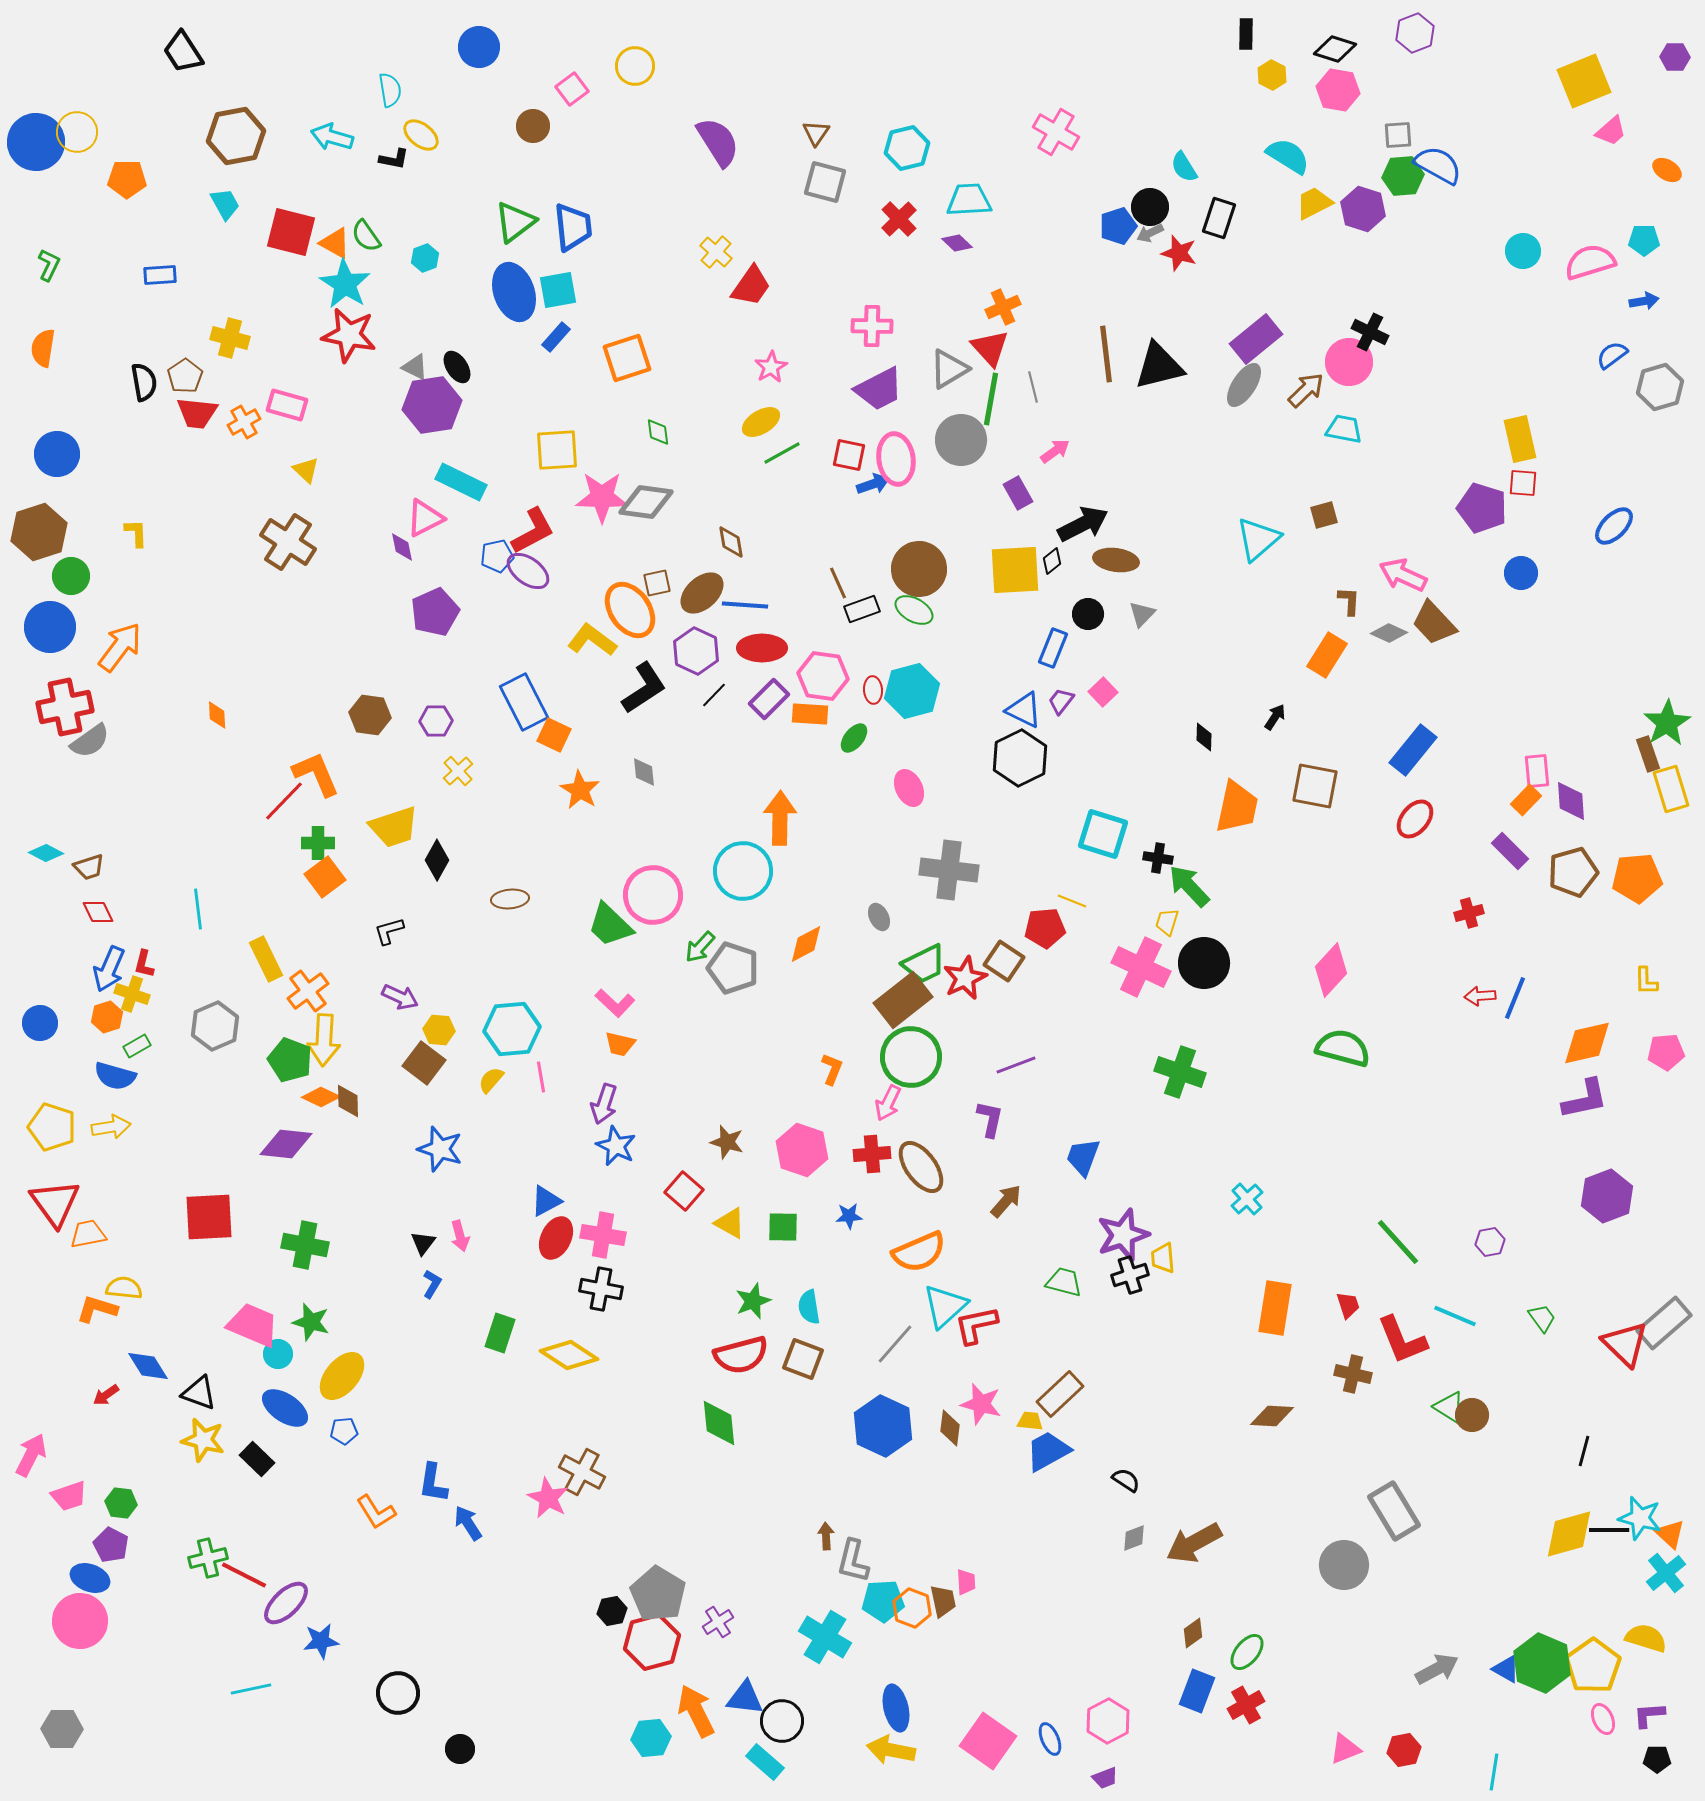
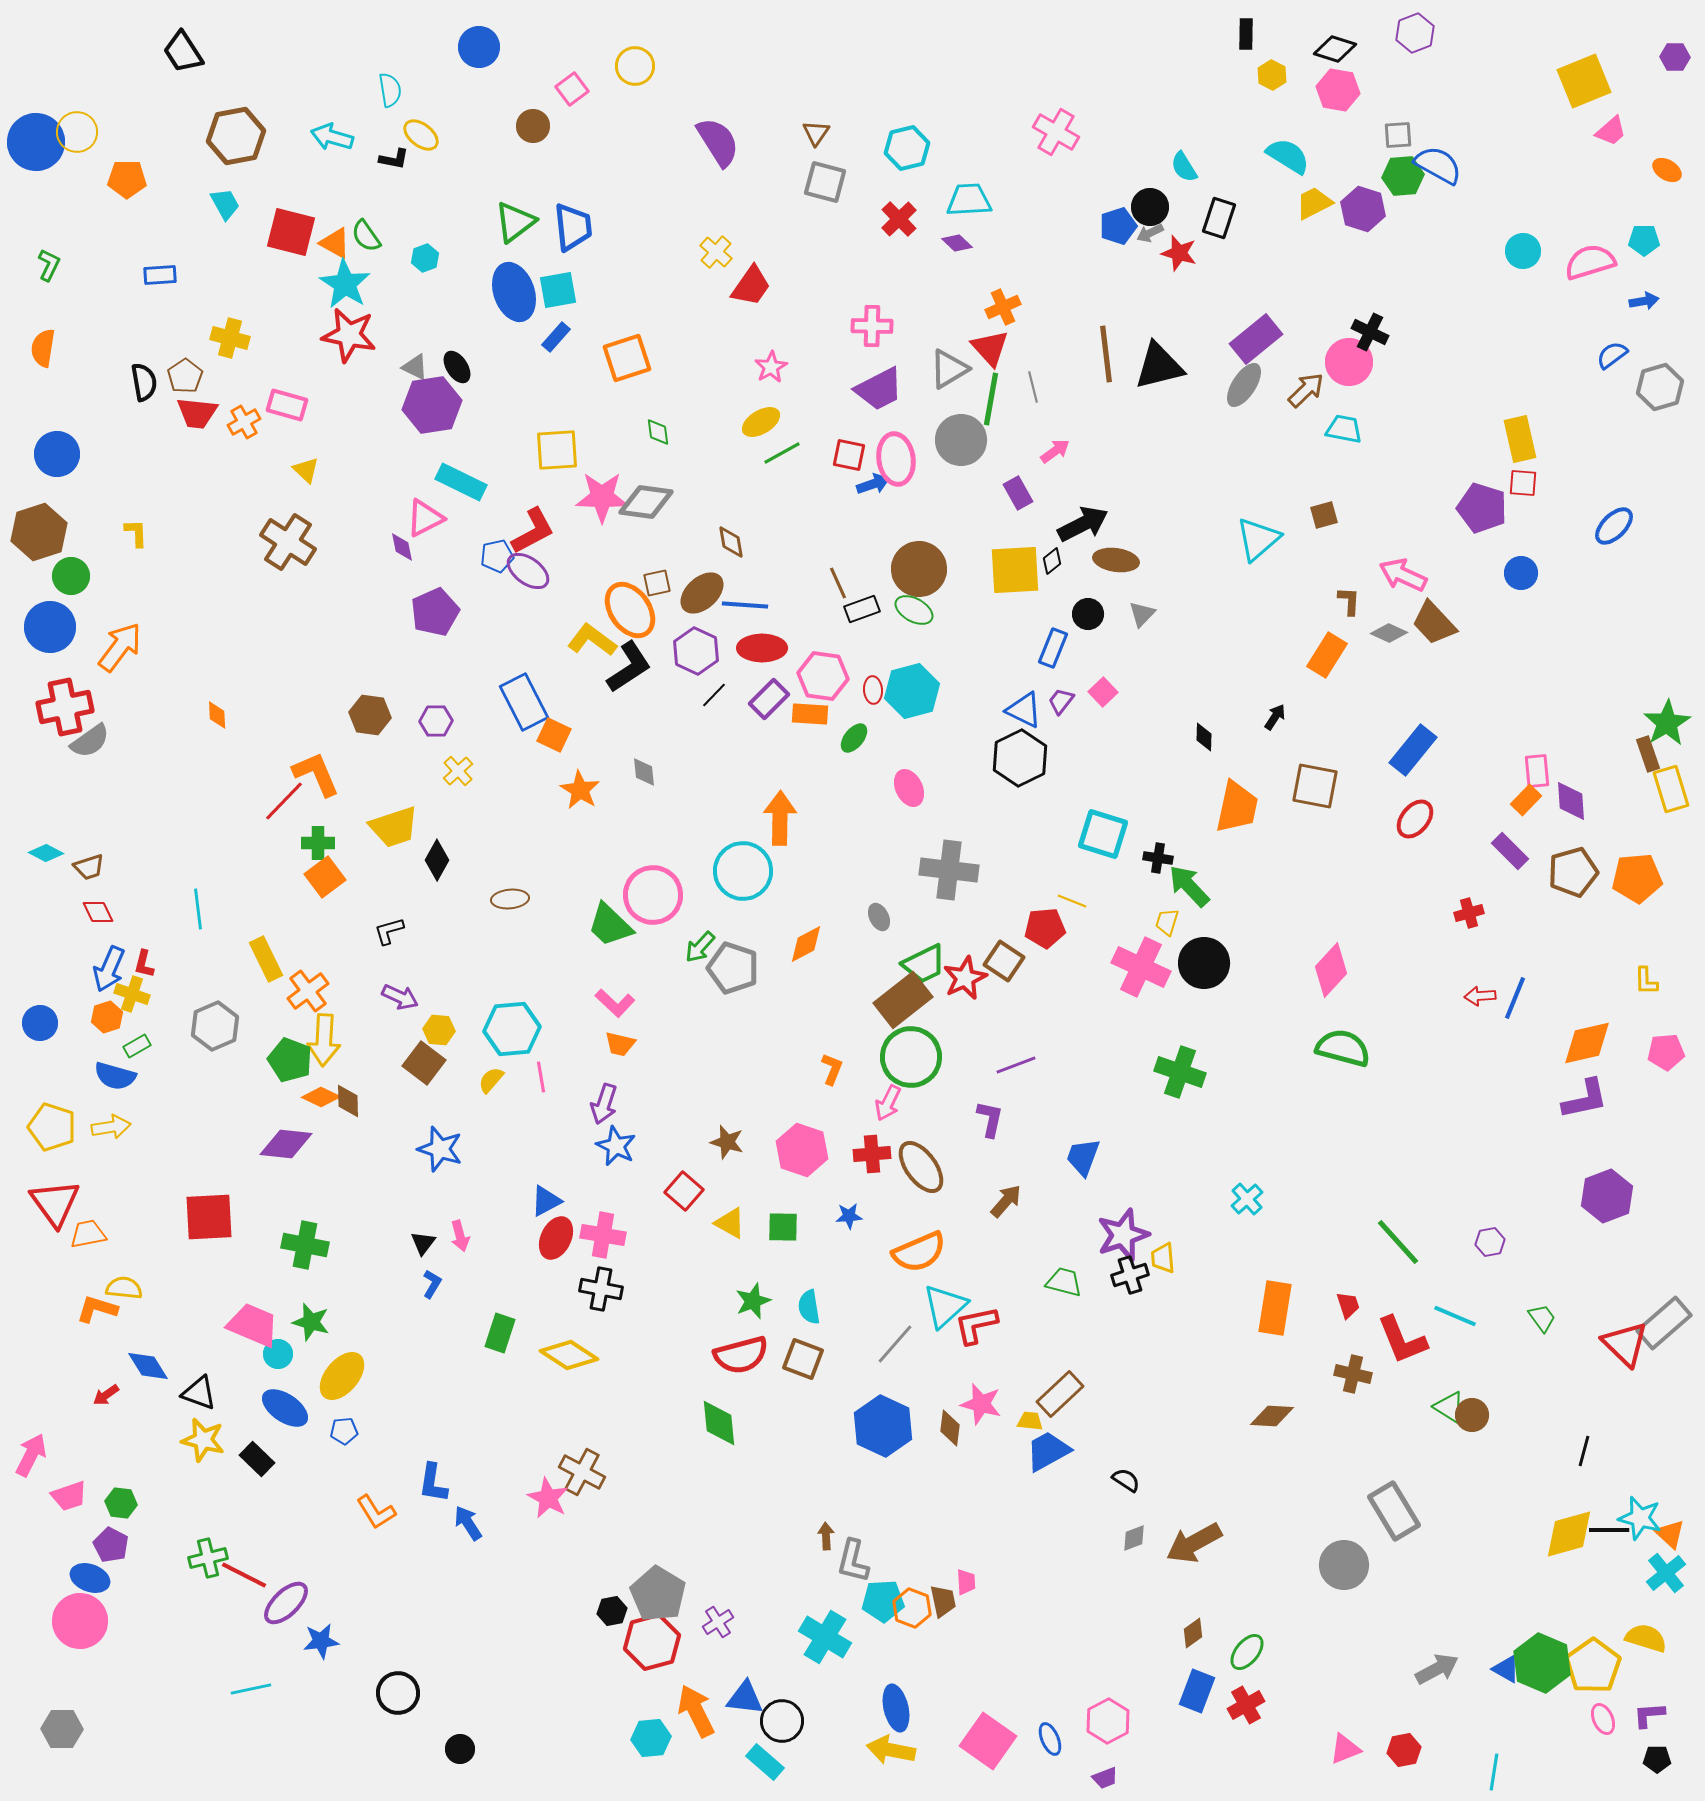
black L-shape at (644, 688): moved 15 px left, 21 px up
